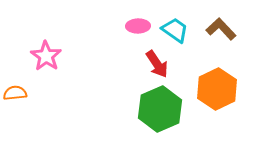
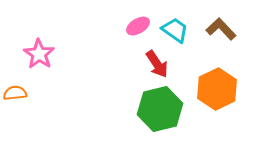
pink ellipse: rotated 30 degrees counterclockwise
pink star: moved 7 px left, 2 px up
green hexagon: rotated 9 degrees clockwise
